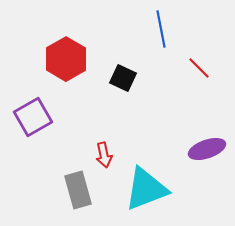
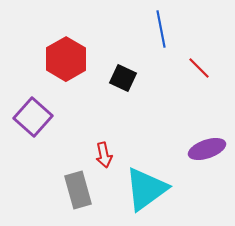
purple square: rotated 18 degrees counterclockwise
cyan triangle: rotated 15 degrees counterclockwise
